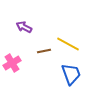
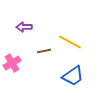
purple arrow: rotated 28 degrees counterclockwise
yellow line: moved 2 px right, 2 px up
blue trapezoid: moved 2 px right, 2 px down; rotated 75 degrees clockwise
